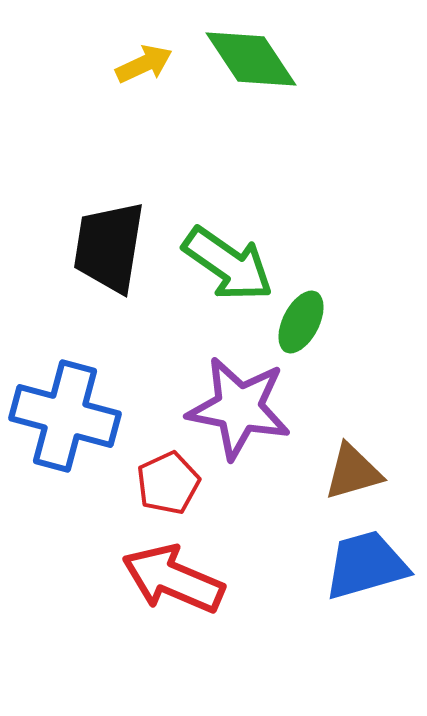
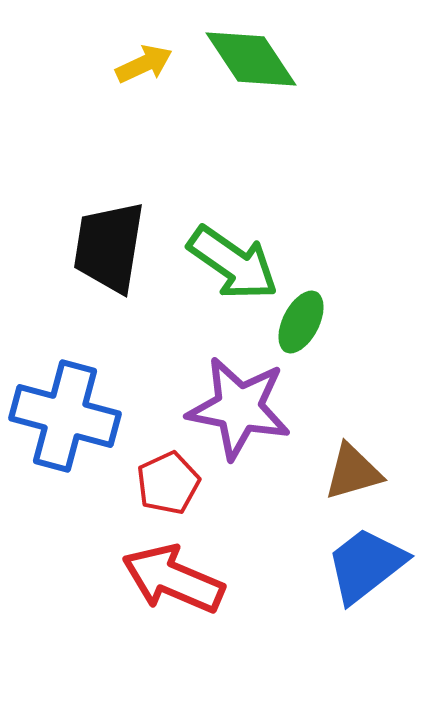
green arrow: moved 5 px right, 1 px up
blue trapezoid: rotated 22 degrees counterclockwise
